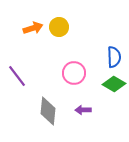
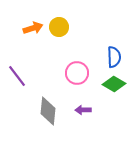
pink circle: moved 3 px right
